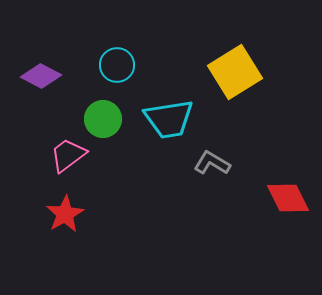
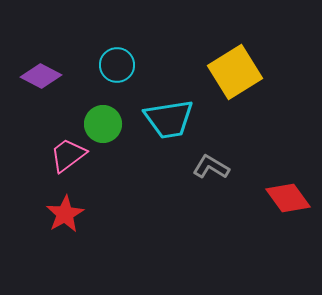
green circle: moved 5 px down
gray L-shape: moved 1 px left, 4 px down
red diamond: rotated 9 degrees counterclockwise
